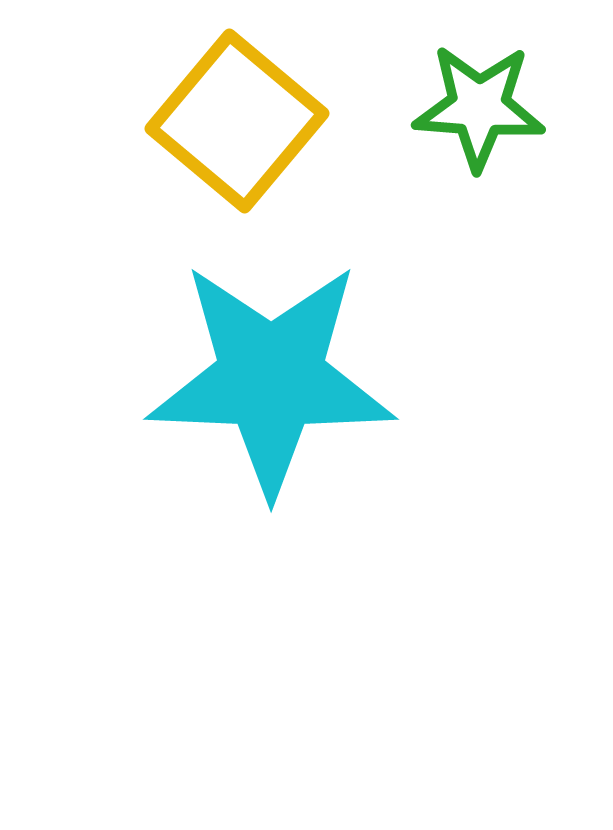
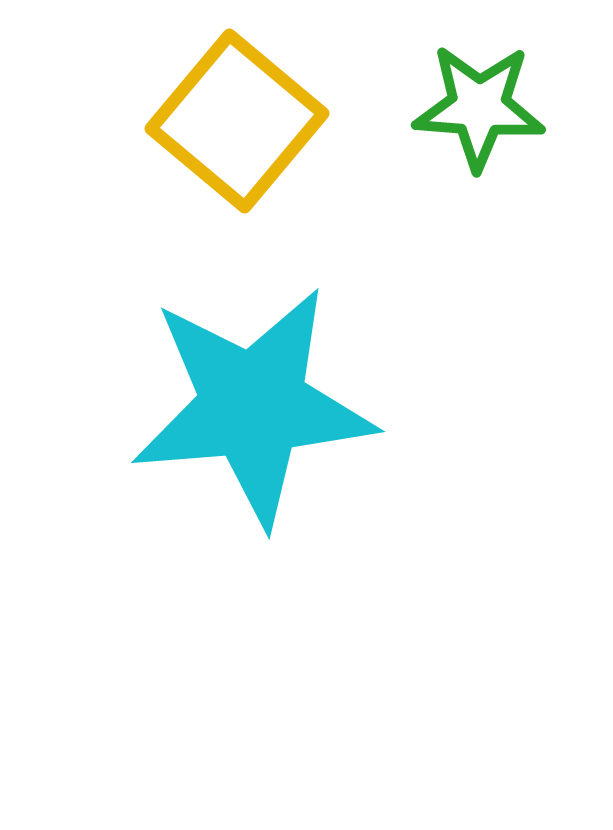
cyan star: moved 18 px left, 28 px down; rotated 7 degrees counterclockwise
